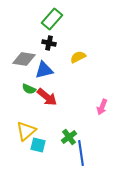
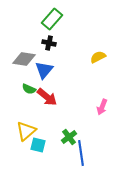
yellow semicircle: moved 20 px right
blue triangle: rotated 36 degrees counterclockwise
